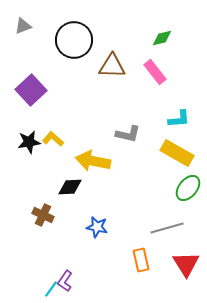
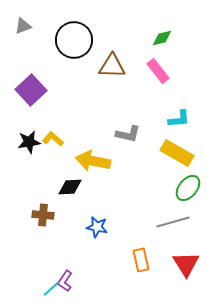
pink rectangle: moved 3 px right, 1 px up
brown cross: rotated 20 degrees counterclockwise
gray line: moved 6 px right, 6 px up
cyan line: rotated 12 degrees clockwise
